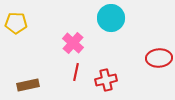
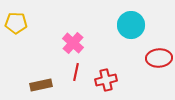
cyan circle: moved 20 px right, 7 px down
brown rectangle: moved 13 px right
